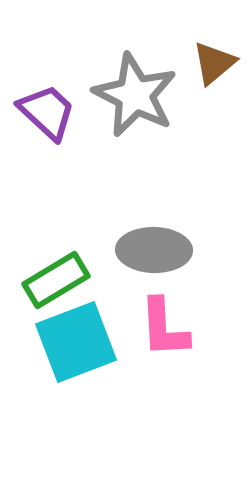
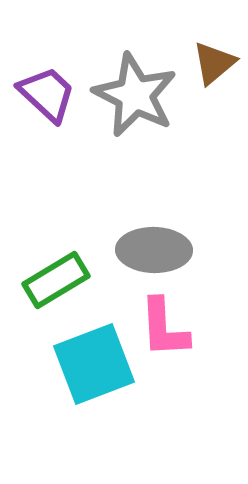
purple trapezoid: moved 18 px up
cyan square: moved 18 px right, 22 px down
